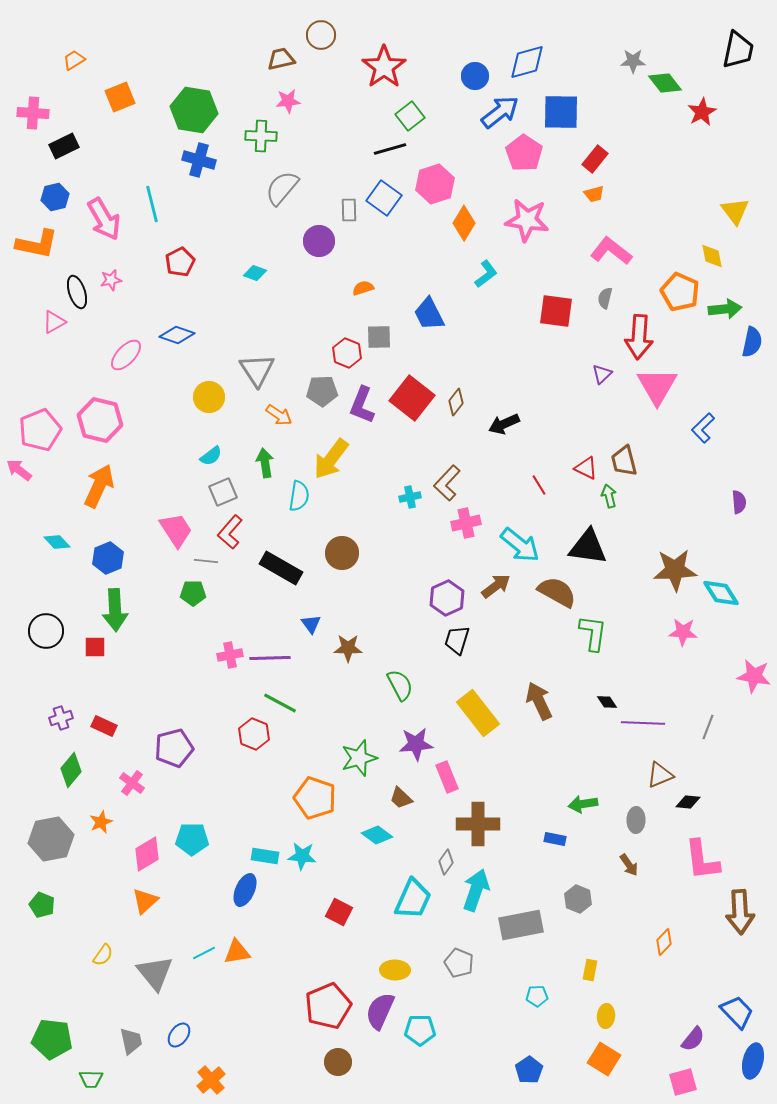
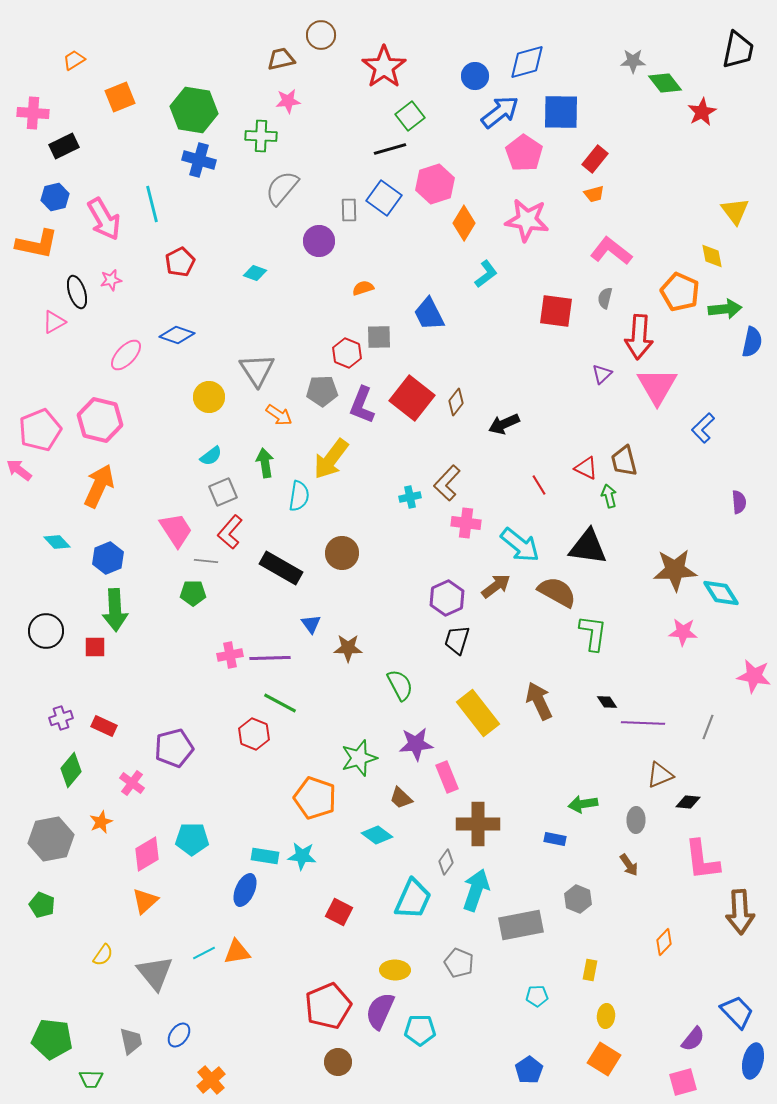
pink cross at (466, 523): rotated 20 degrees clockwise
